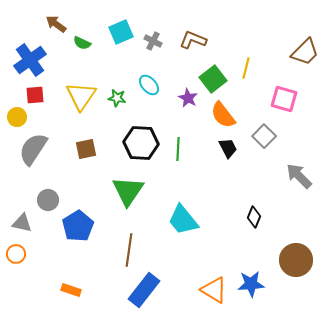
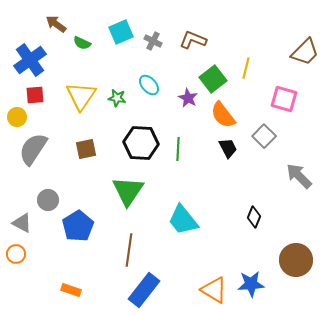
gray triangle: rotated 15 degrees clockwise
